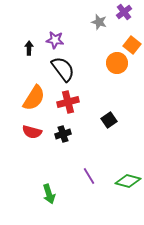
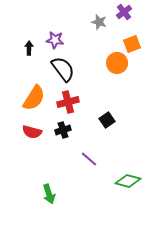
orange square: moved 1 px up; rotated 30 degrees clockwise
black square: moved 2 px left
black cross: moved 4 px up
purple line: moved 17 px up; rotated 18 degrees counterclockwise
